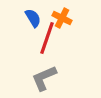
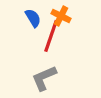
orange cross: moved 1 px left, 2 px up
red line: moved 4 px right, 2 px up
